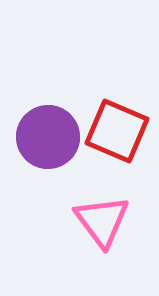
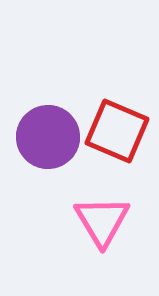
pink triangle: rotated 6 degrees clockwise
